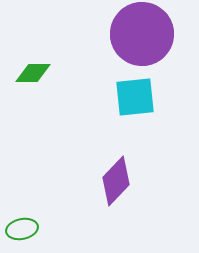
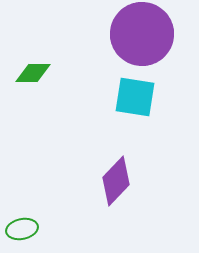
cyan square: rotated 15 degrees clockwise
